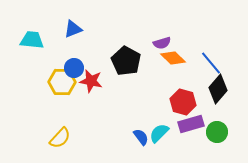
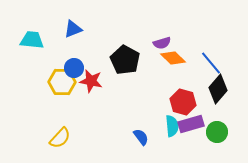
black pentagon: moved 1 px left, 1 px up
cyan semicircle: moved 13 px right, 7 px up; rotated 130 degrees clockwise
